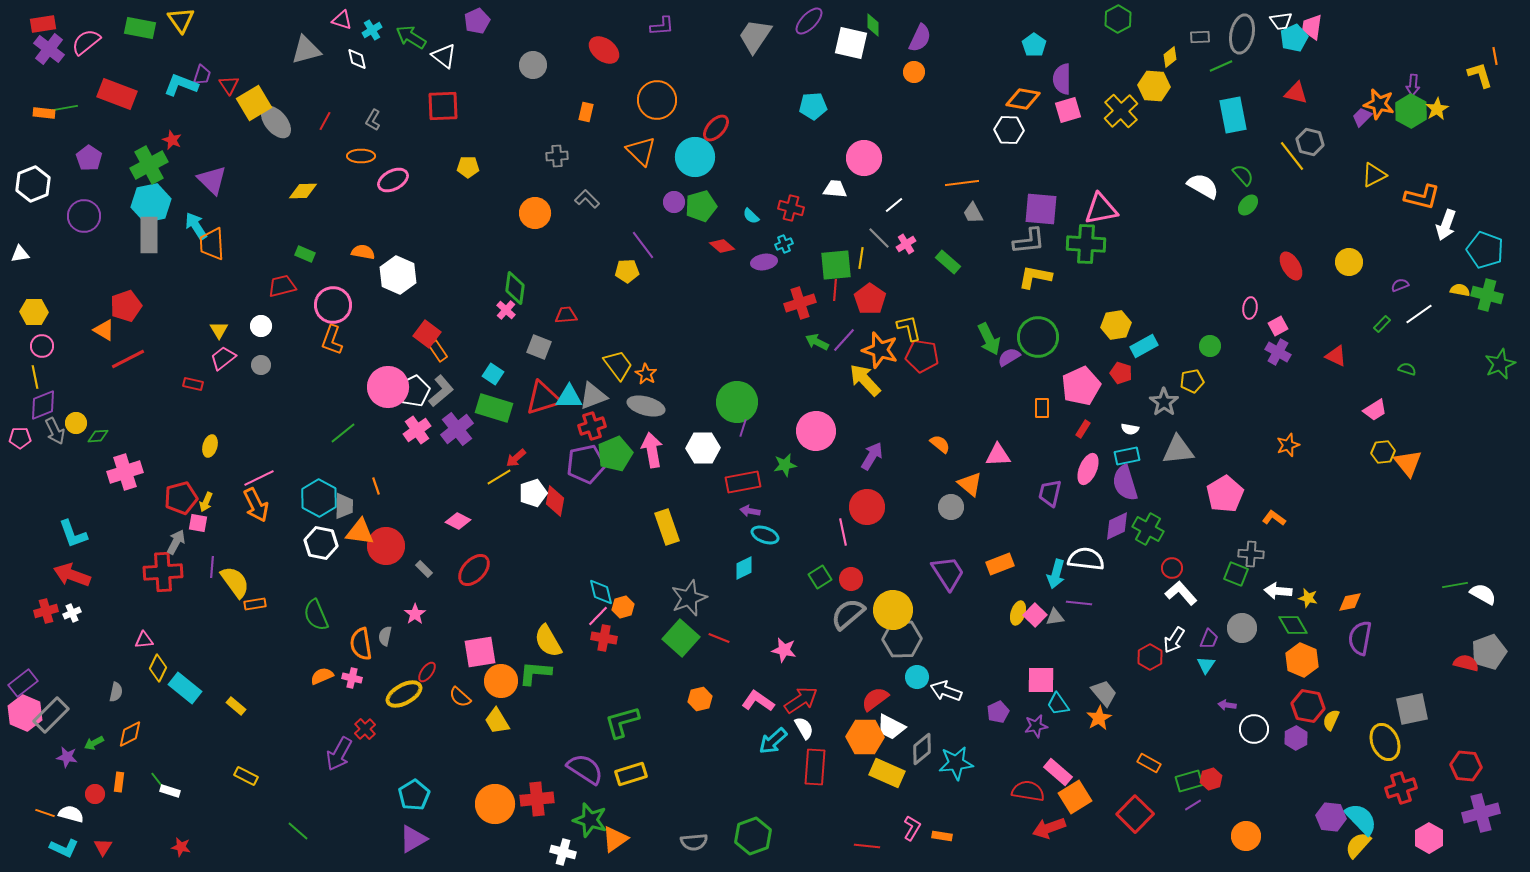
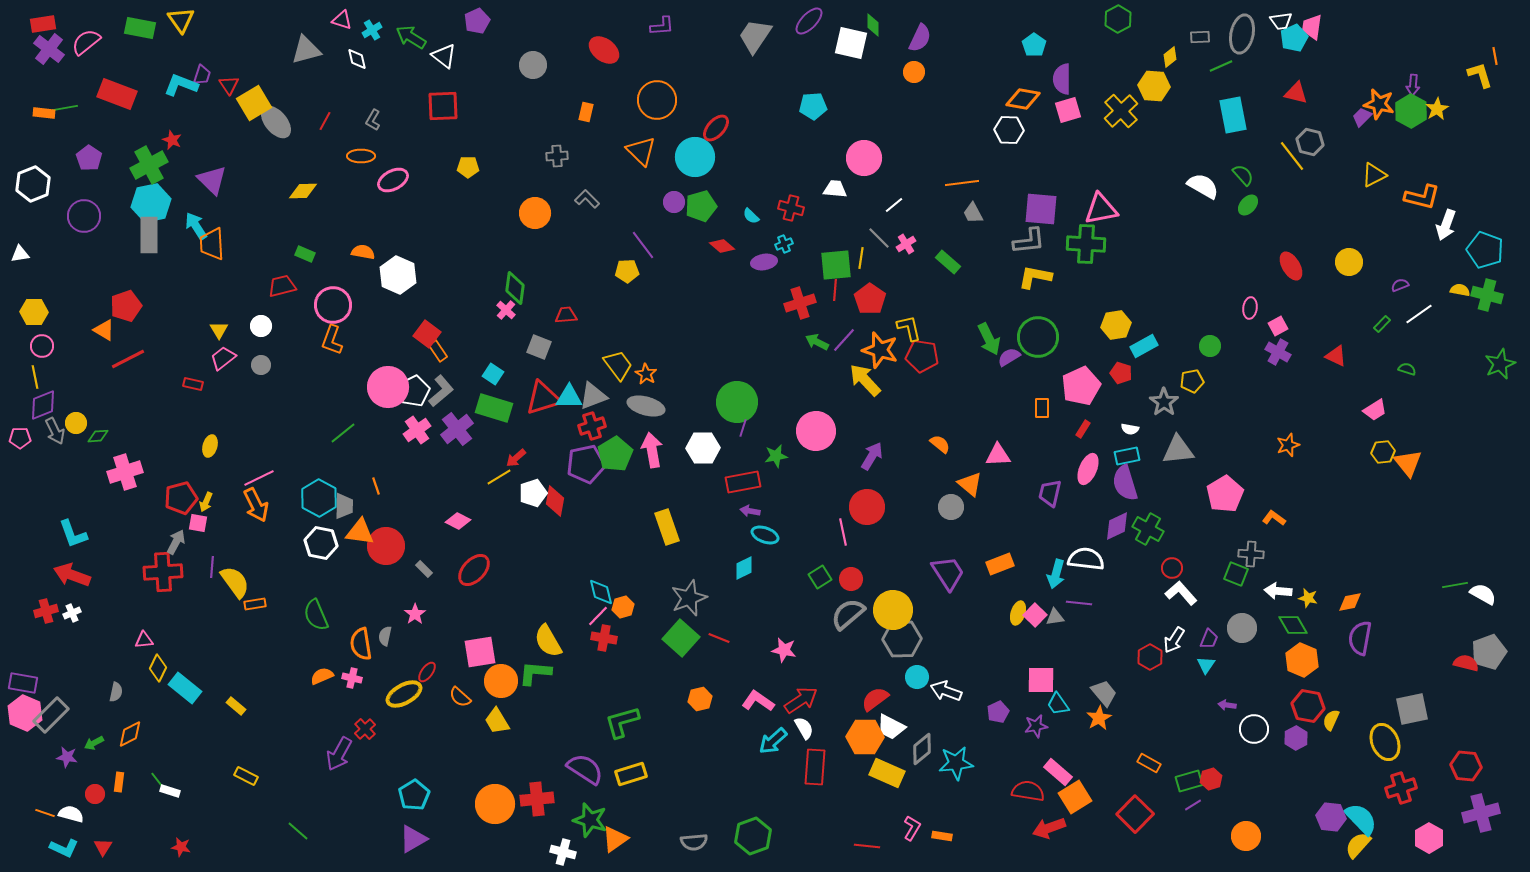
green pentagon at (615, 454): rotated 8 degrees counterclockwise
green star at (785, 465): moved 9 px left, 9 px up
purple rectangle at (23, 683): rotated 48 degrees clockwise
